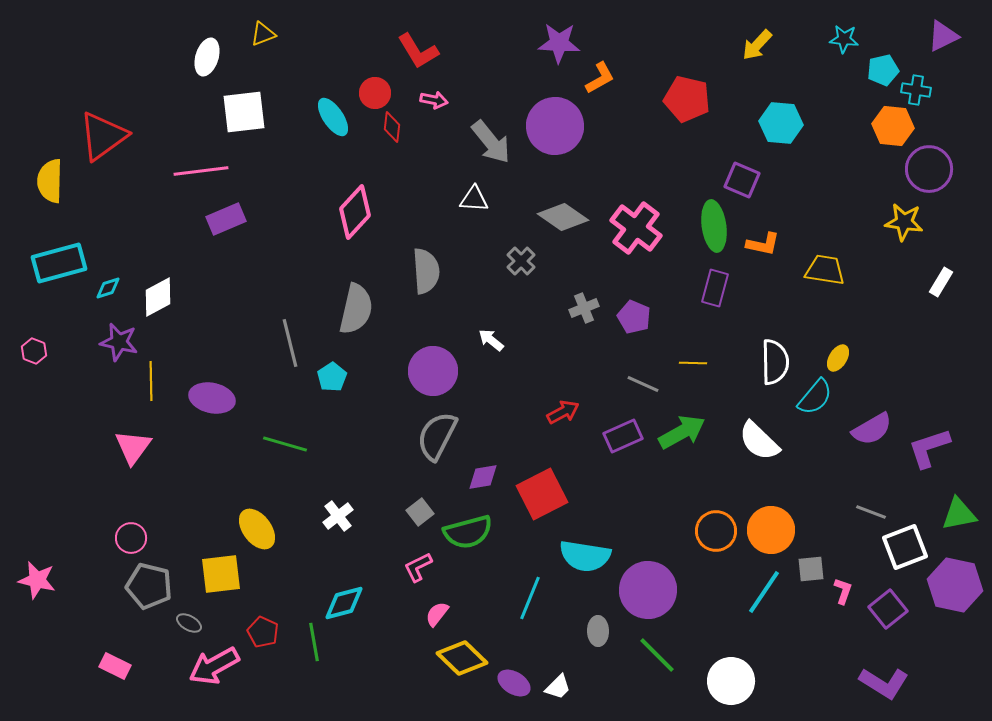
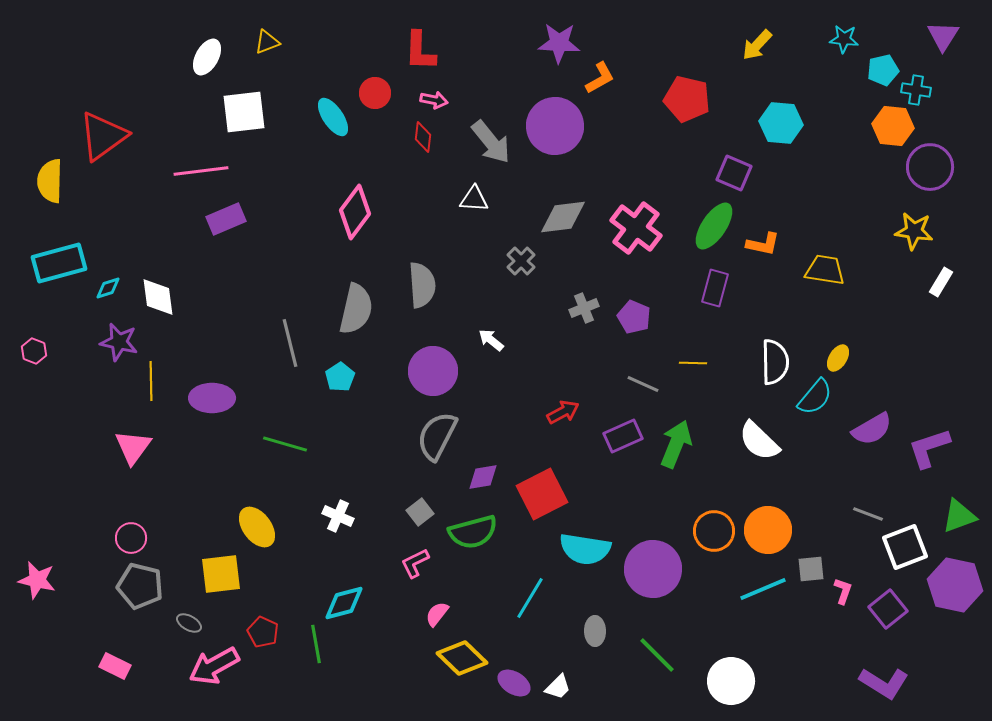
yellow triangle at (263, 34): moved 4 px right, 8 px down
purple triangle at (943, 36): rotated 32 degrees counterclockwise
red L-shape at (418, 51): moved 2 px right; rotated 33 degrees clockwise
white ellipse at (207, 57): rotated 12 degrees clockwise
red diamond at (392, 127): moved 31 px right, 10 px down
purple circle at (929, 169): moved 1 px right, 2 px up
purple square at (742, 180): moved 8 px left, 7 px up
pink diamond at (355, 212): rotated 6 degrees counterclockwise
gray diamond at (563, 217): rotated 42 degrees counterclockwise
yellow star at (904, 222): moved 10 px right, 9 px down
green ellipse at (714, 226): rotated 42 degrees clockwise
gray semicircle at (426, 271): moved 4 px left, 14 px down
white diamond at (158, 297): rotated 69 degrees counterclockwise
cyan pentagon at (332, 377): moved 8 px right
purple ellipse at (212, 398): rotated 12 degrees counterclockwise
green arrow at (682, 432): moved 6 px left, 12 px down; rotated 39 degrees counterclockwise
gray line at (871, 512): moved 3 px left, 2 px down
green triangle at (959, 514): moved 2 px down; rotated 9 degrees counterclockwise
white cross at (338, 516): rotated 28 degrees counterclockwise
yellow ellipse at (257, 529): moved 2 px up
orange circle at (771, 530): moved 3 px left
orange circle at (716, 531): moved 2 px left
green semicircle at (468, 532): moved 5 px right
cyan semicircle at (585, 556): moved 7 px up
pink L-shape at (418, 567): moved 3 px left, 4 px up
gray pentagon at (149, 586): moved 9 px left
purple circle at (648, 590): moved 5 px right, 21 px up
cyan line at (764, 592): moved 1 px left, 3 px up; rotated 33 degrees clockwise
cyan line at (530, 598): rotated 9 degrees clockwise
gray ellipse at (598, 631): moved 3 px left
green line at (314, 642): moved 2 px right, 2 px down
